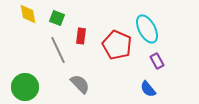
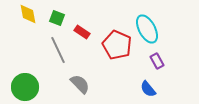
red rectangle: moved 1 px right, 4 px up; rotated 63 degrees counterclockwise
